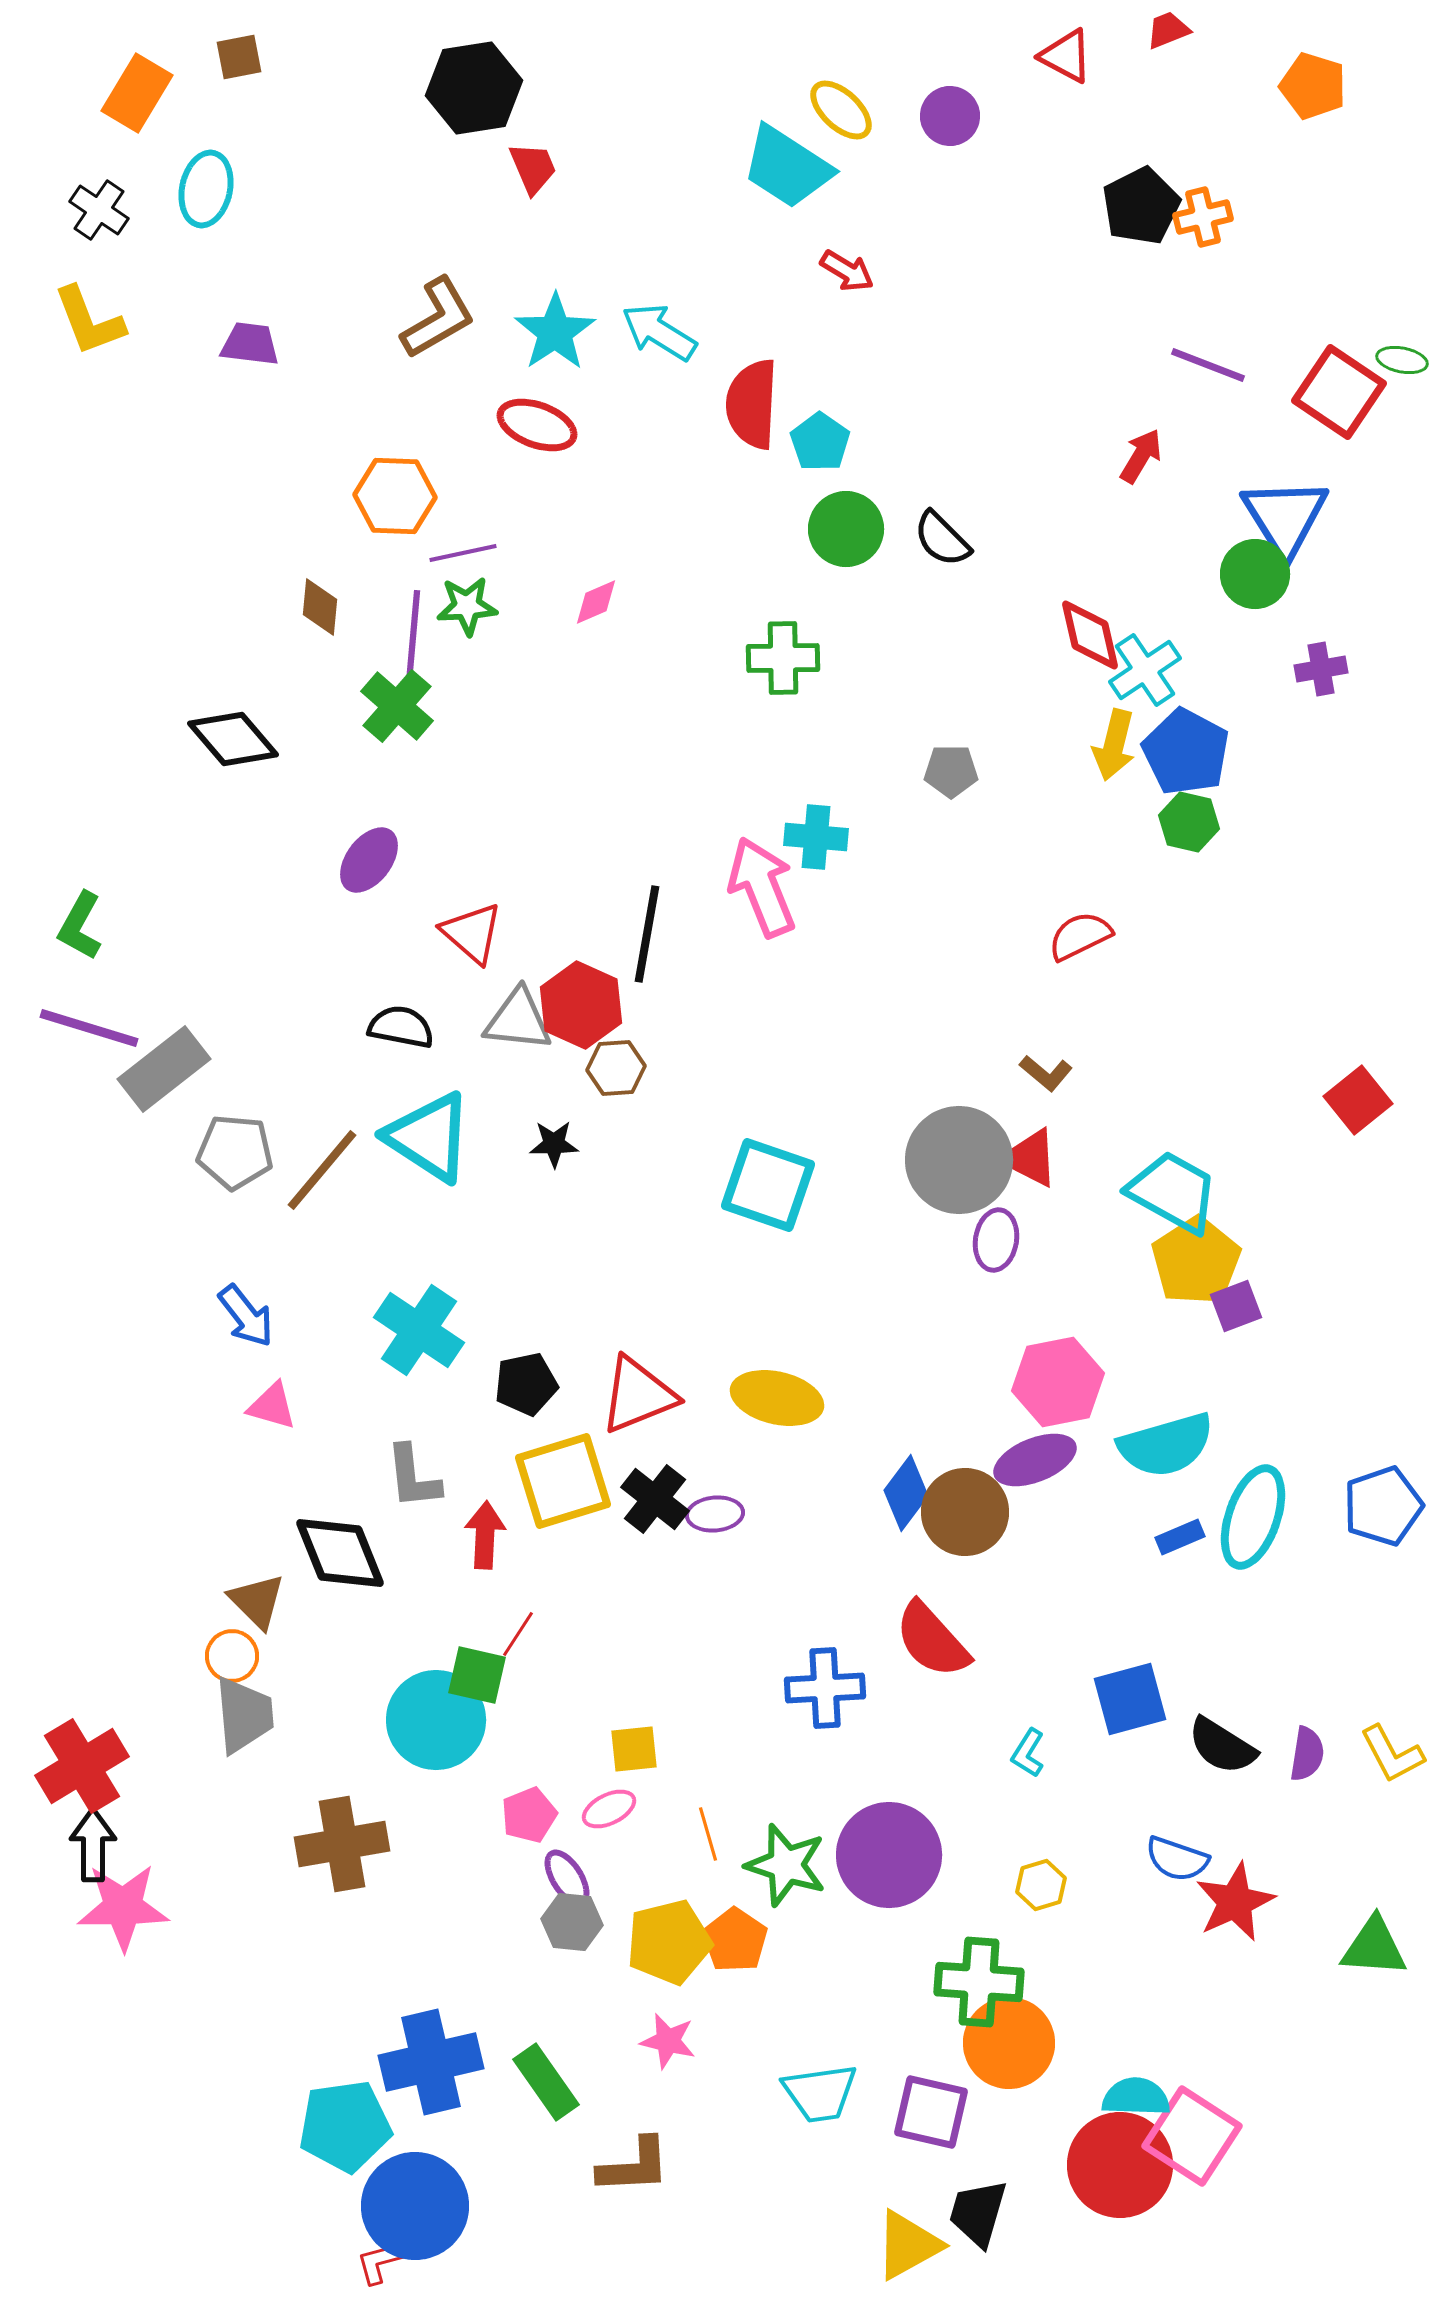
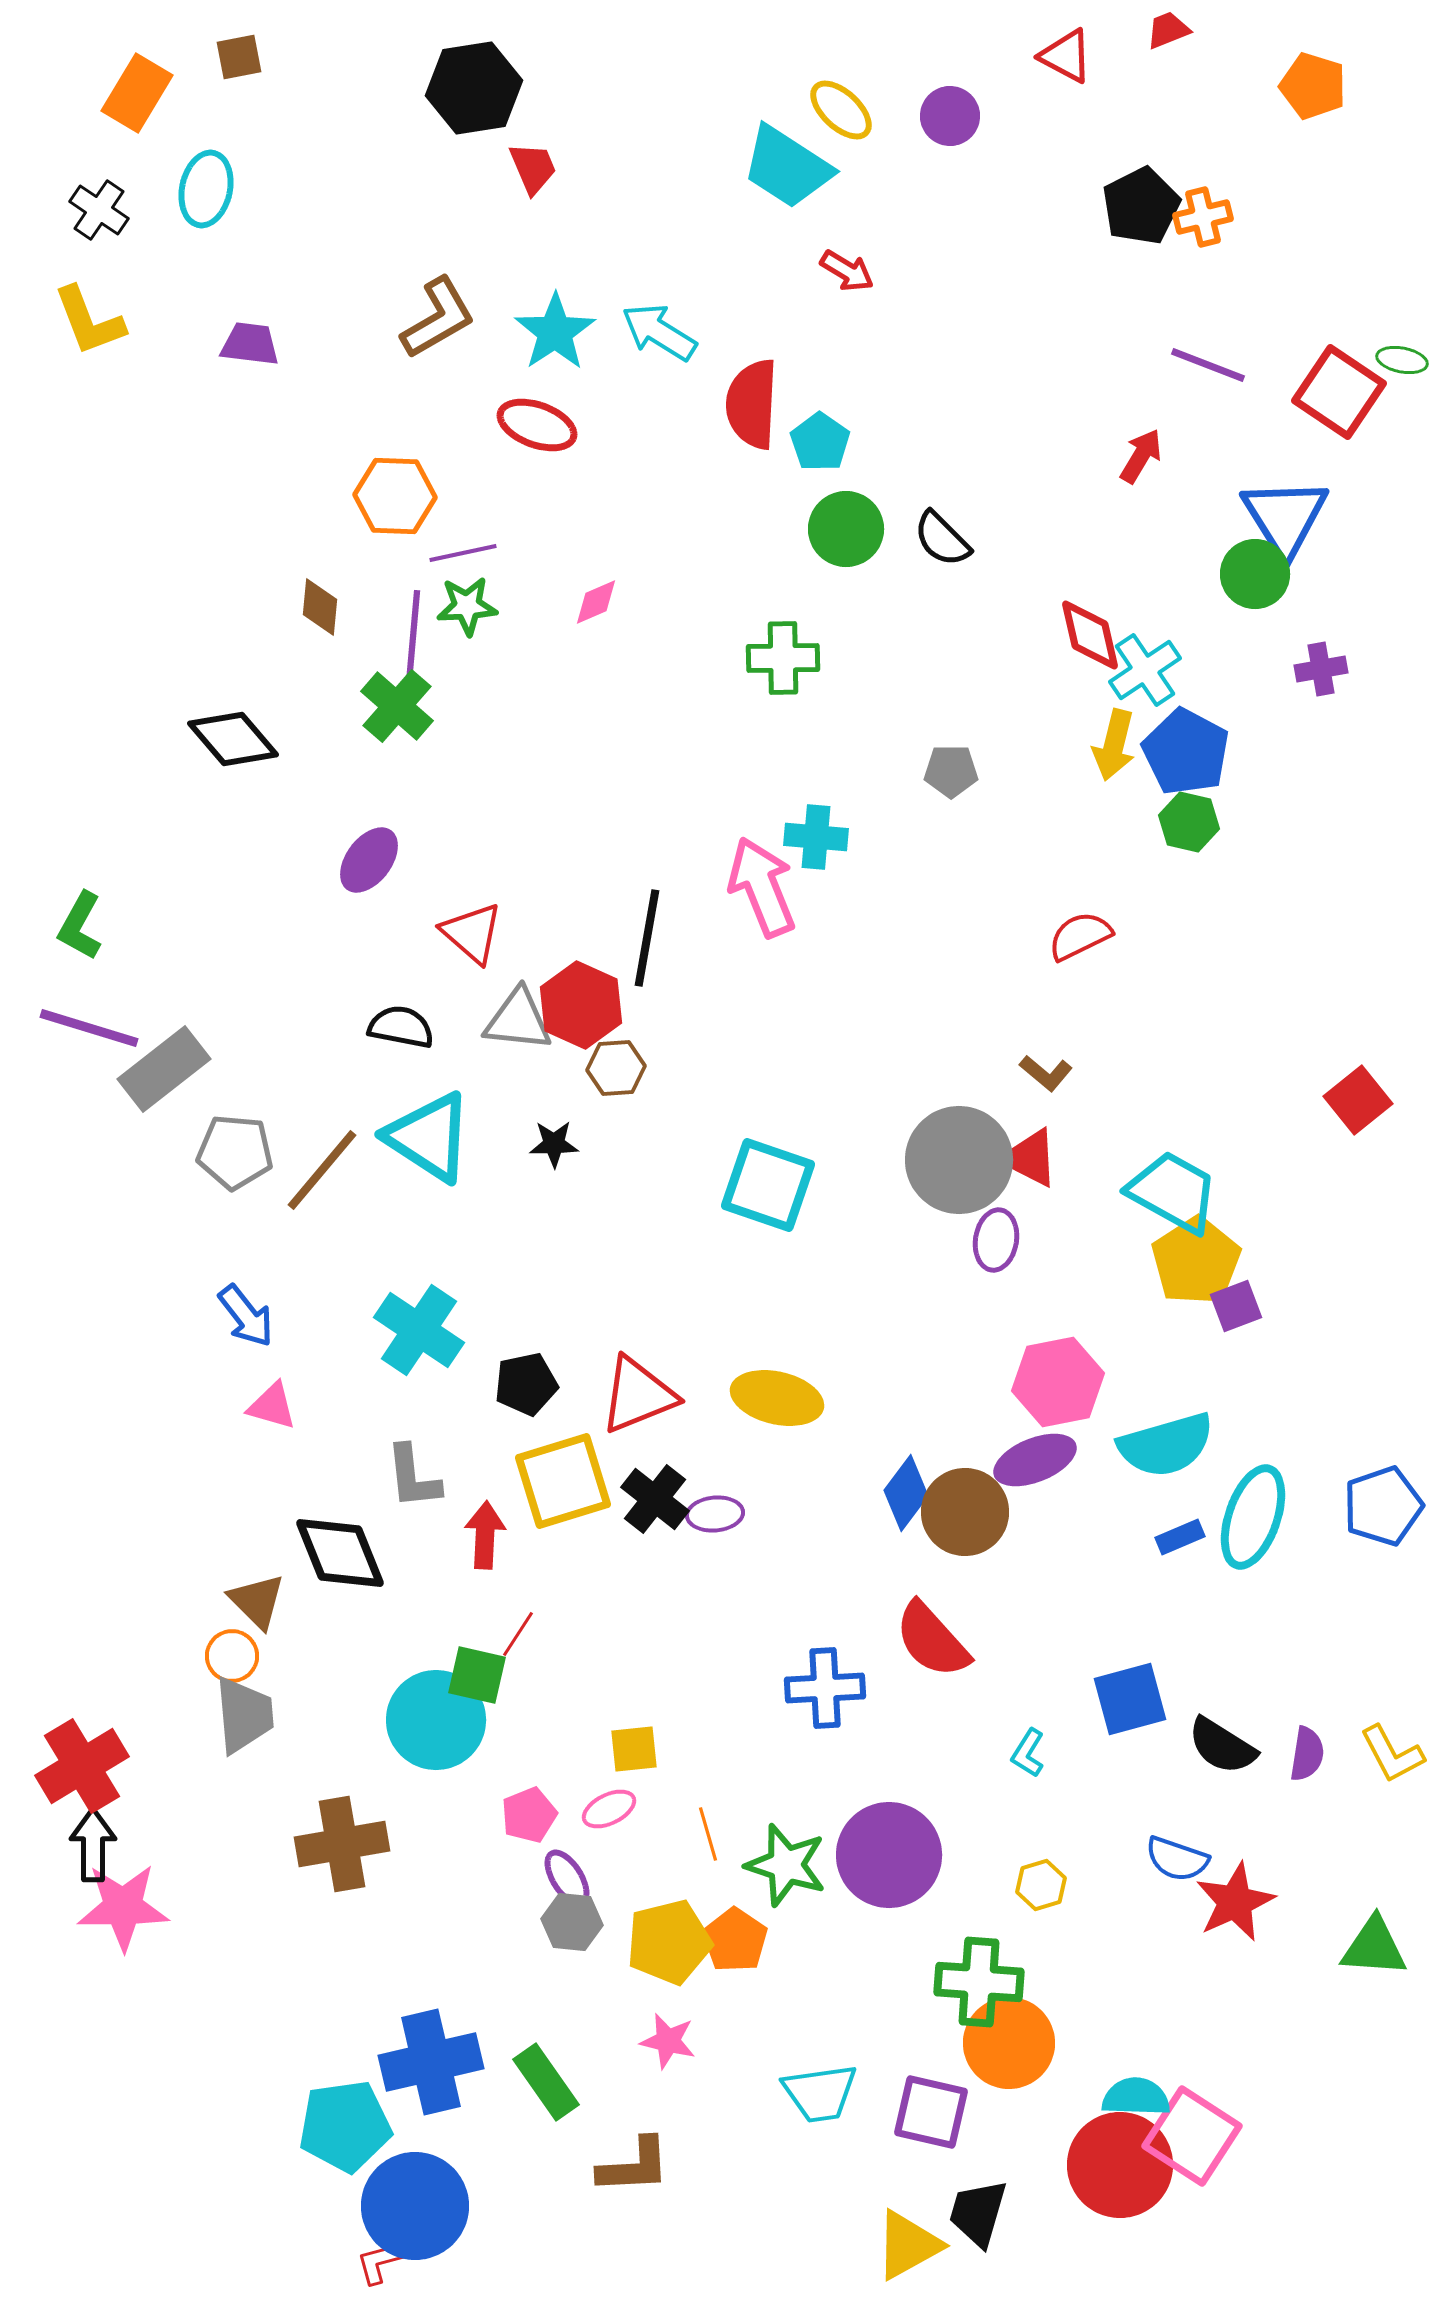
black line at (647, 934): moved 4 px down
